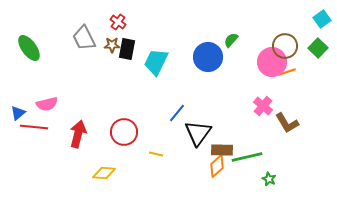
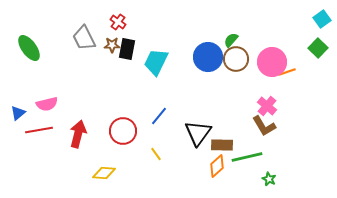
brown circle: moved 49 px left, 13 px down
pink cross: moved 4 px right
blue line: moved 18 px left, 3 px down
brown L-shape: moved 23 px left, 3 px down
red line: moved 5 px right, 3 px down; rotated 16 degrees counterclockwise
red circle: moved 1 px left, 1 px up
brown rectangle: moved 5 px up
yellow line: rotated 40 degrees clockwise
